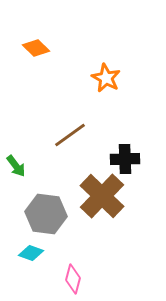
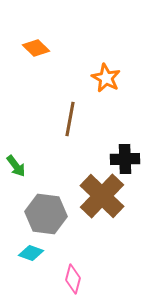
brown line: moved 16 px up; rotated 44 degrees counterclockwise
